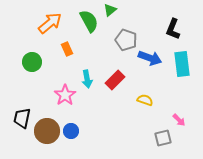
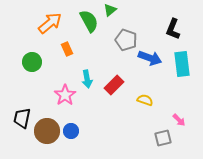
red rectangle: moved 1 px left, 5 px down
